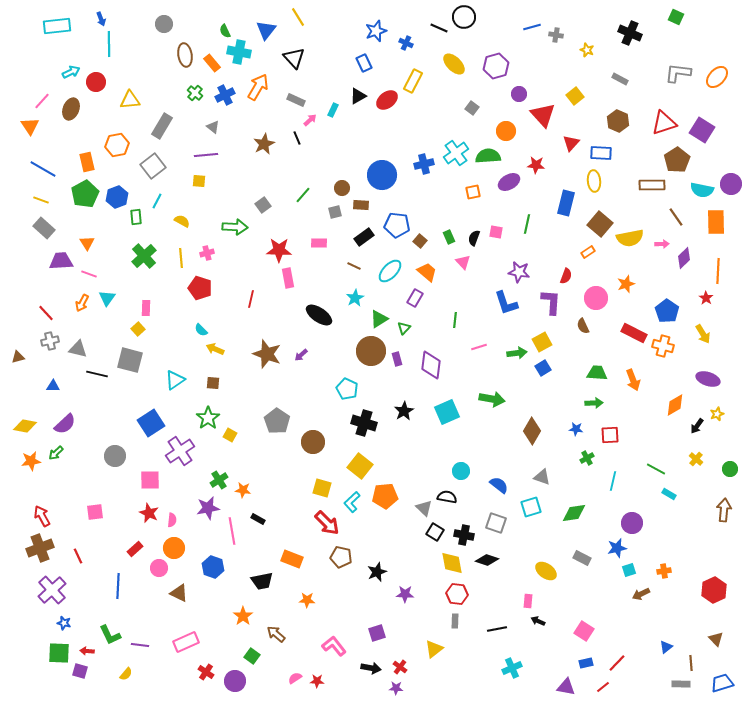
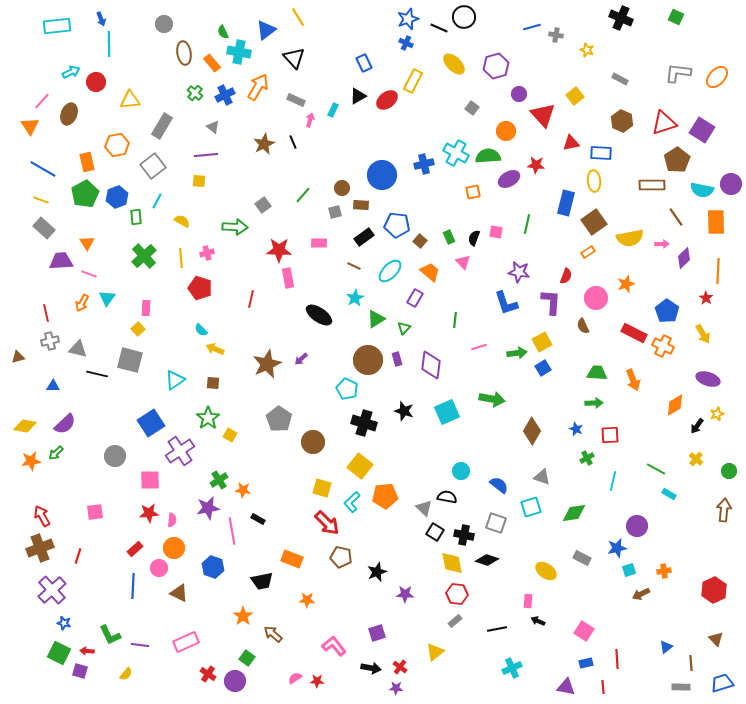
blue triangle at (266, 30): rotated 15 degrees clockwise
green semicircle at (225, 31): moved 2 px left, 1 px down
blue star at (376, 31): moved 32 px right, 12 px up
black cross at (630, 33): moved 9 px left, 15 px up
brown ellipse at (185, 55): moved 1 px left, 2 px up
brown ellipse at (71, 109): moved 2 px left, 5 px down
pink arrow at (310, 120): rotated 32 degrees counterclockwise
brown hexagon at (618, 121): moved 4 px right
black line at (297, 138): moved 4 px left, 4 px down
red triangle at (571, 143): rotated 36 degrees clockwise
cyan cross at (456, 153): rotated 25 degrees counterclockwise
purple ellipse at (509, 182): moved 3 px up
brown square at (600, 224): moved 6 px left, 2 px up; rotated 15 degrees clockwise
orange trapezoid at (427, 272): moved 3 px right
red line at (46, 313): rotated 30 degrees clockwise
green triangle at (379, 319): moved 3 px left
orange cross at (663, 346): rotated 10 degrees clockwise
brown circle at (371, 351): moved 3 px left, 9 px down
brown star at (267, 354): moved 10 px down; rotated 28 degrees clockwise
purple arrow at (301, 355): moved 4 px down
black star at (404, 411): rotated 24 degrees counterclockwise
gray pentagon at (277, 421): moved 2 px right, 2 px up
blue star at (576, 429): rotated 16 degrees clockwise
green circle at (730, 469): moved 1 px left, 2 px down
red star at (149, 513): rotated 30 degrees counterclockwise
purple circle at (632, 523): moved 5 px right, 3 px down
red line at (78, 556): rotated 42 degrees clockwise
blue line at (118, 586): moved 15 px right
gray rectangle at (455, 621): rotated 48 degrees clockwise
brown arrow at (276, 634): moved 3 px left
yellow triangle at (434, 649): moved 1 px right, 3 px down
green square at (59, 653): rotated 25 degrees clockwise
green square at (252, 656): moved 5 px left, 2 px down
red line at (617, 663): moved 4 px up; rotated 48 degrees counterclockwise
red cross at (206, 672): moved 2 px right, 2 px down
gray rectangle at (681, 684): moved 3 px down
red line at (603, 687): rotated 56 degrees counterclockwise
